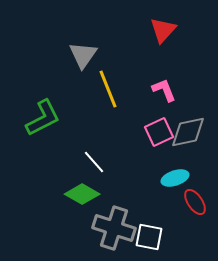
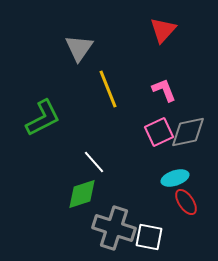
gray triangle: moved 4 px left, 7 px up
green diamond: rotated 48 degrees counterclockwise
red ellipse: moved 9 px left
